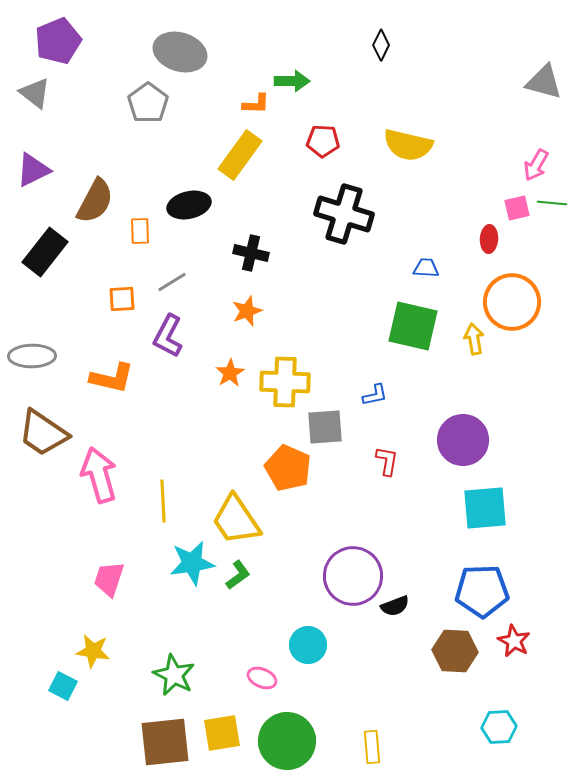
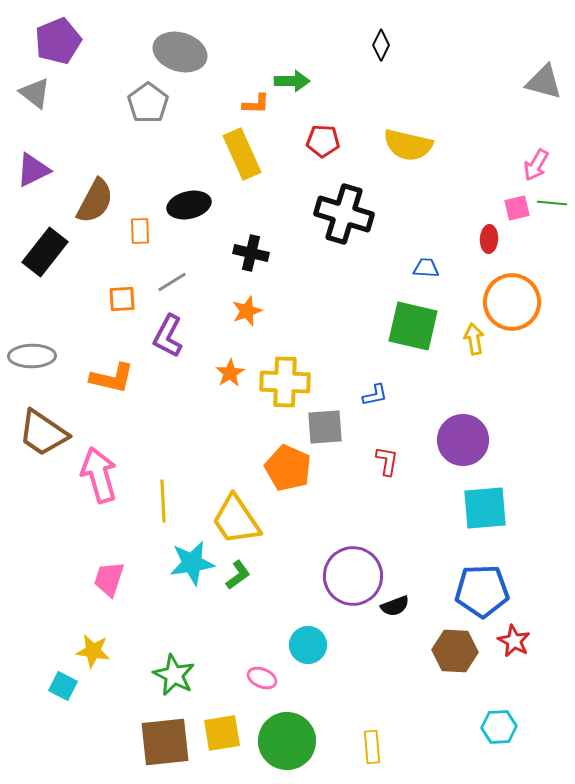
yellow rectangle at (240, 155): moved 2 px right, 1 px up; rotated 60 degrees counterclockwise
